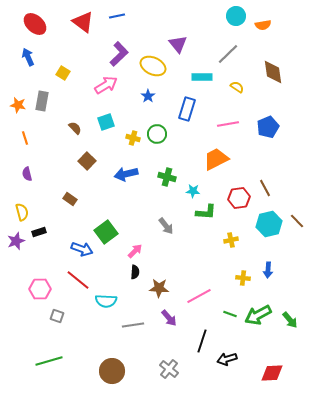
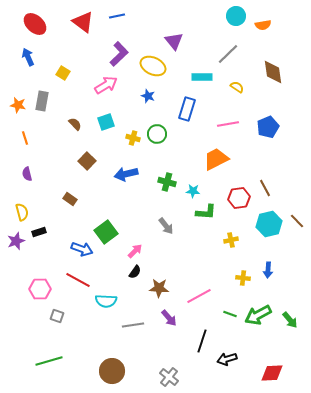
purple triangle at (178, 44): moved 4 px left, 3 px up
blue star at (148, 96): rotated 16 degrees counterclockwise
brown semicircle at (75, 128): moved 4 px up
green cross at (167, 177): moved 5 px down
black semicircle at (135, 272): rotated 32 degrees clockwise
red line at (78, 280): rotated 10 degrees counterclockwise
gray cross at (169, 369): moved 8 px down
